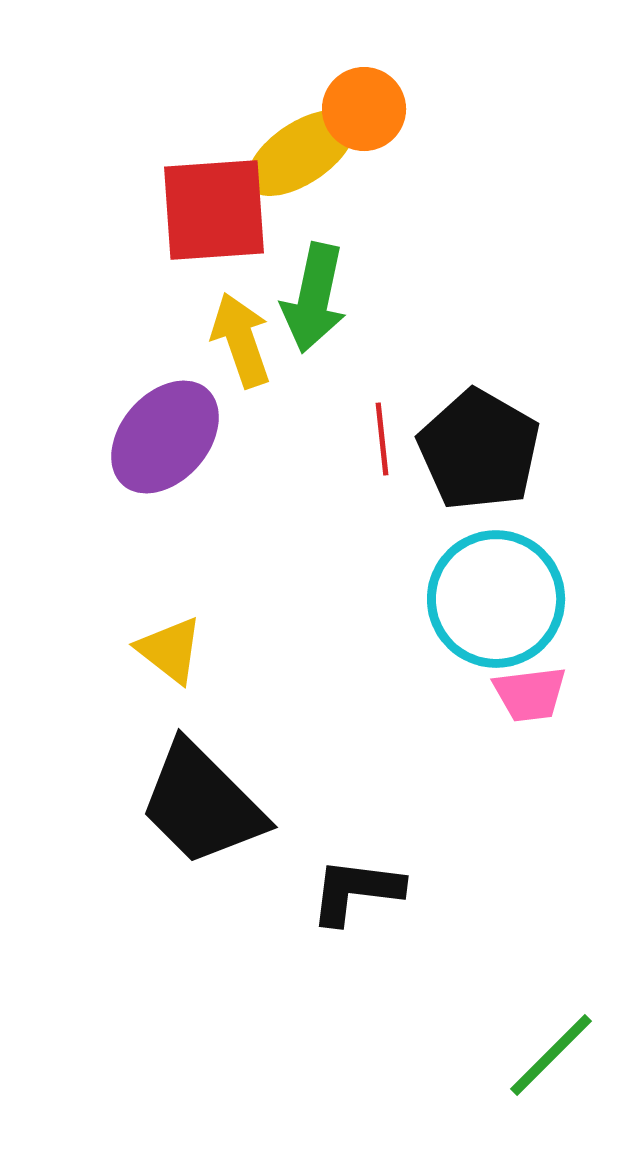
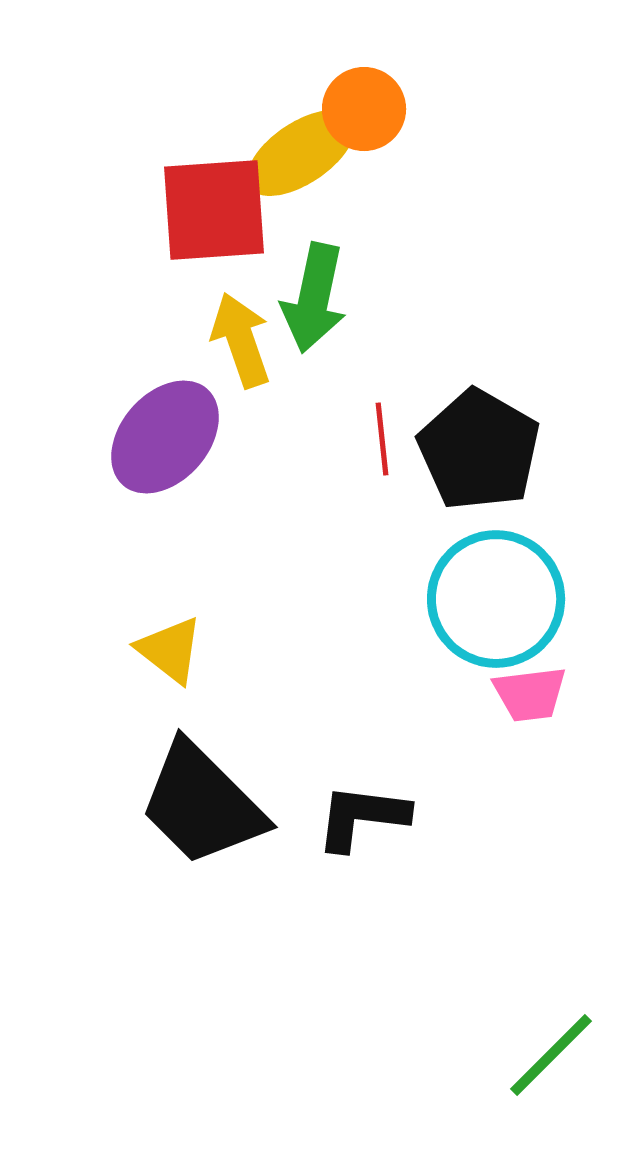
black L-shape: moved 6 px right, 74 px up
